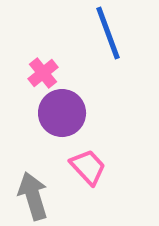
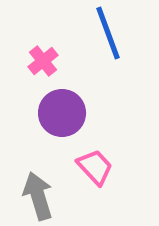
pink cross: moved 12 px up
pink trapezoid: moved 7 px right
gray arrow: moved 5 px right
